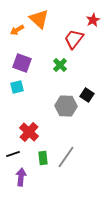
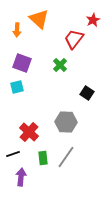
orange arrow: rotated 56 degrees counterclockwise
black square: moved 2 px up
gray hexagon: moved 16 px down
